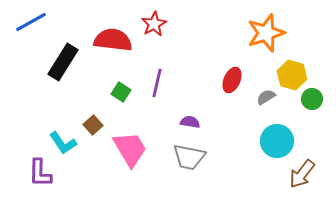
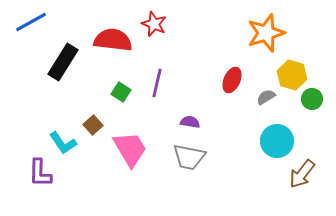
red star: rotated 20 degrees counterclockwise
